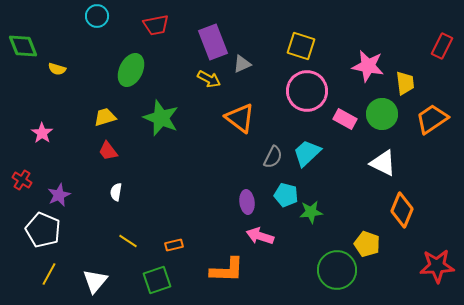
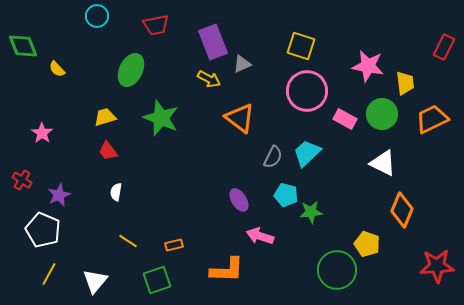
red rectangle at (442, 46): moved 2 px right, 1 px down
yellow semicircle at (57, 69): rotated 30 degrees clockwise
orange trapezoid at (432, 119): rotated 8 degrees clockwise
purple ellipse at (247, 202): moved 8 px left, 2 px up; rotated 25 degrees counterclockwise
